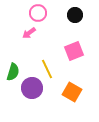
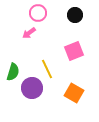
orange square: moved 2 px right, 1 px down
